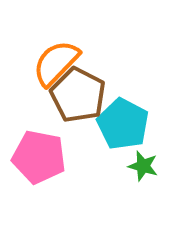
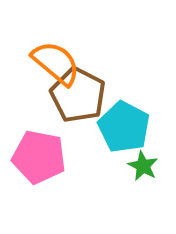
orange semicircle: rotated 86 degrees clockwise
cyan pentagon: moved 1 px right, 3 px down
green star: rotated 12 degrees clockwise
